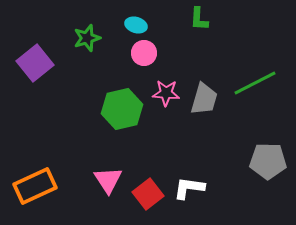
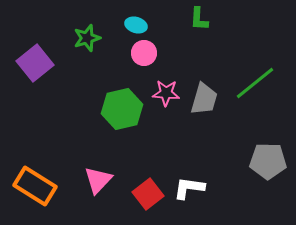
green line: rotated 12 degrees counterclockwise
pink triangle: moved 10 px left; rotated 16 degrees clockwise
orange rectangle: rotated 57 degrees clockwise
